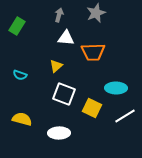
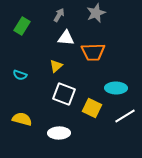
gray arrow: rotated 16 degrees clockwise
green rectangle: moved 5 px right
